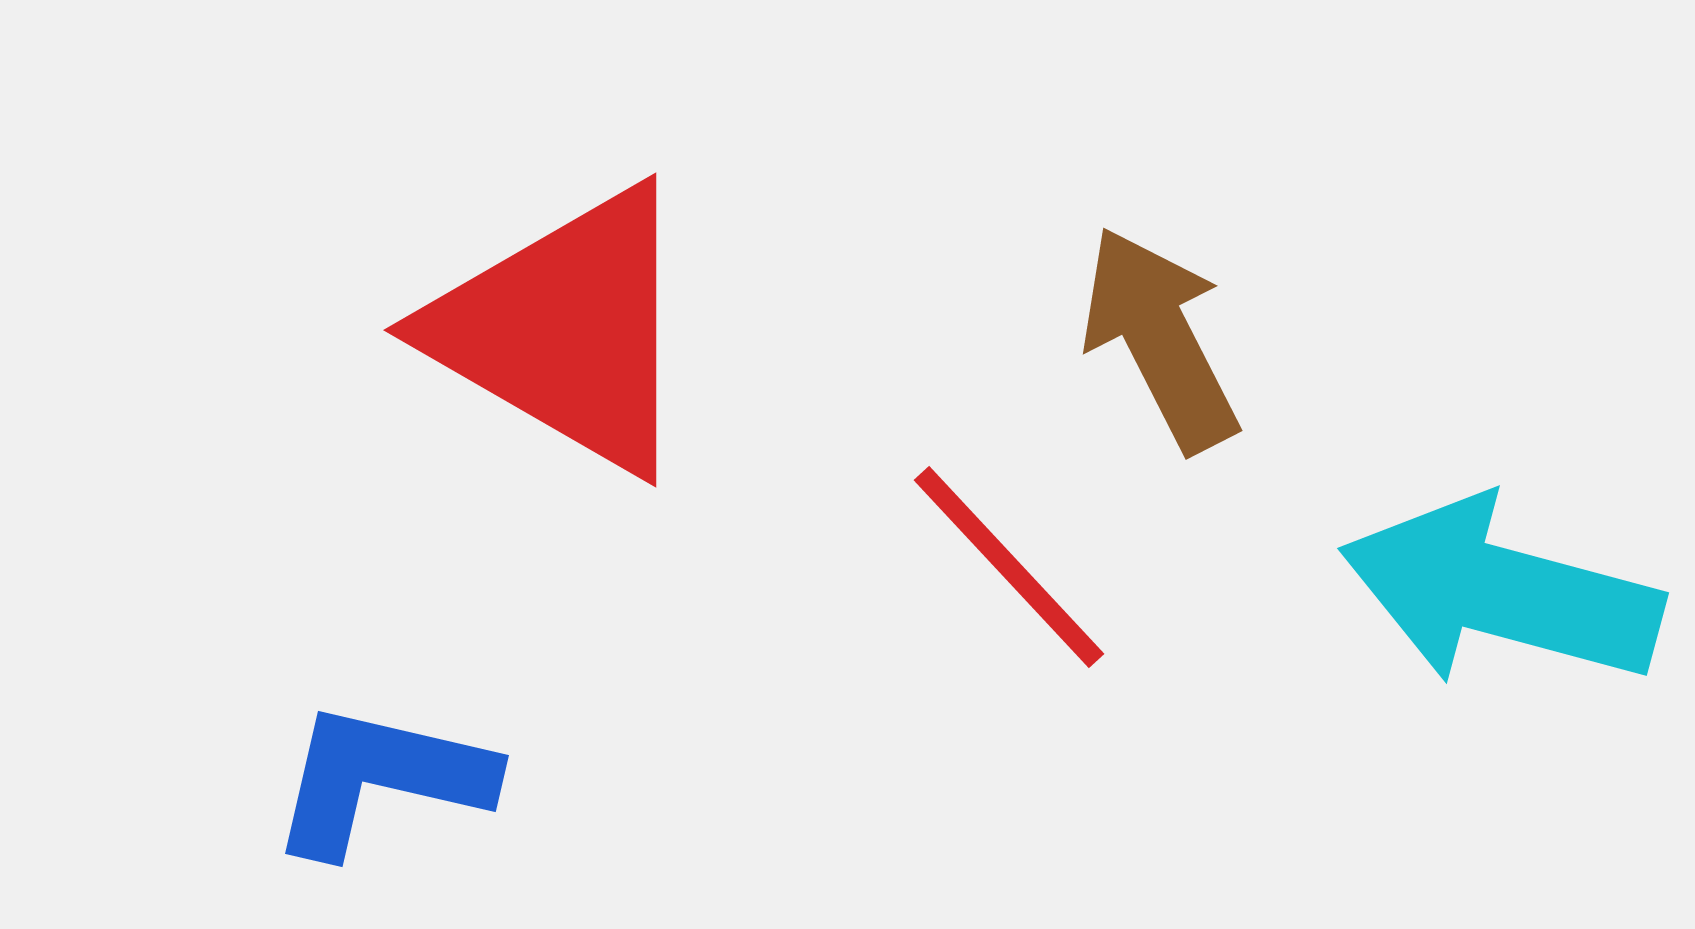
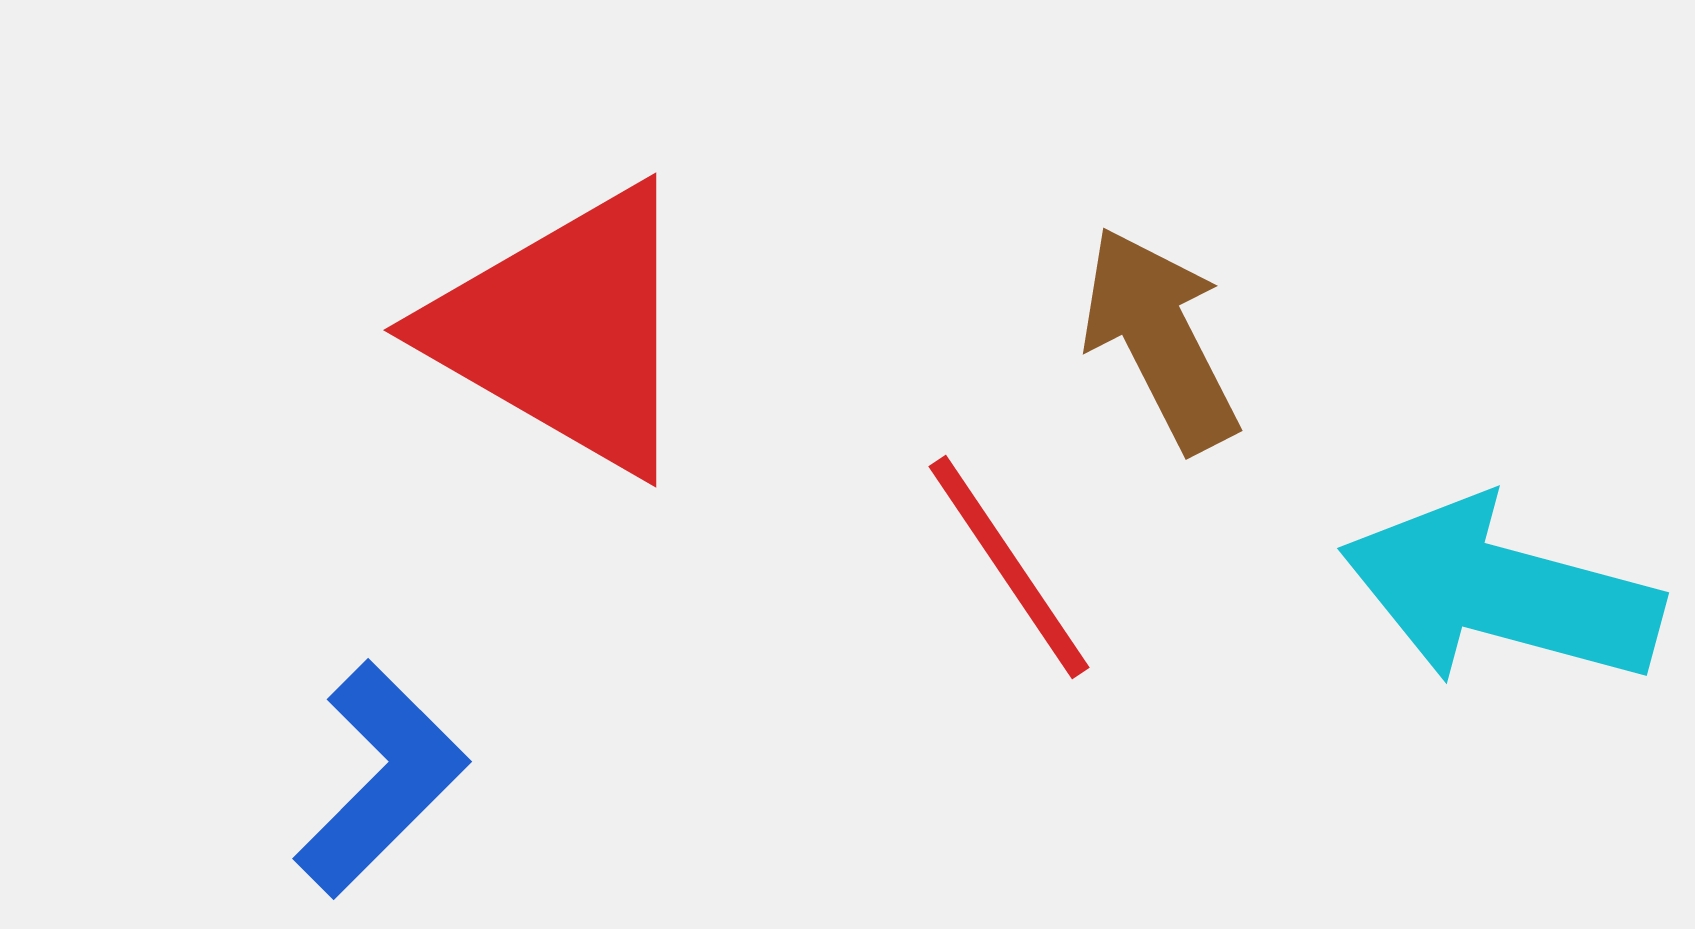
red line: rotated 9 degrees clockwise
blue L-shape: rotated 122 degrees clockwise
